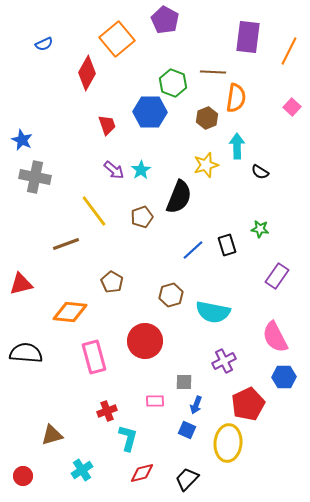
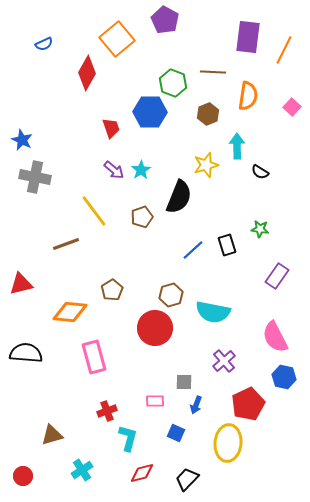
orange line at (289, 51): moved 5 px left, 1 px up
orange semicircle at (236, 98): moved 12 px right, 2 px up
brown hexagon at (207, 118): moved 1 px right, 4 px up
red trapezoid at (107, 125): moved 4 px right, 3 px down
brown pentagon at (112, 282): moved 8 px down; rotated 10 degrees clockwise
red circle at (145, 341): moved 10 px right, 13 px up
purple cross at (224, 361): rotated 15 degrees counterclockwise
blue hexagon at (284, 377): rotated 15 degrees clockwise
blue square at (187, 430): moved 11 px left, 3 px down
